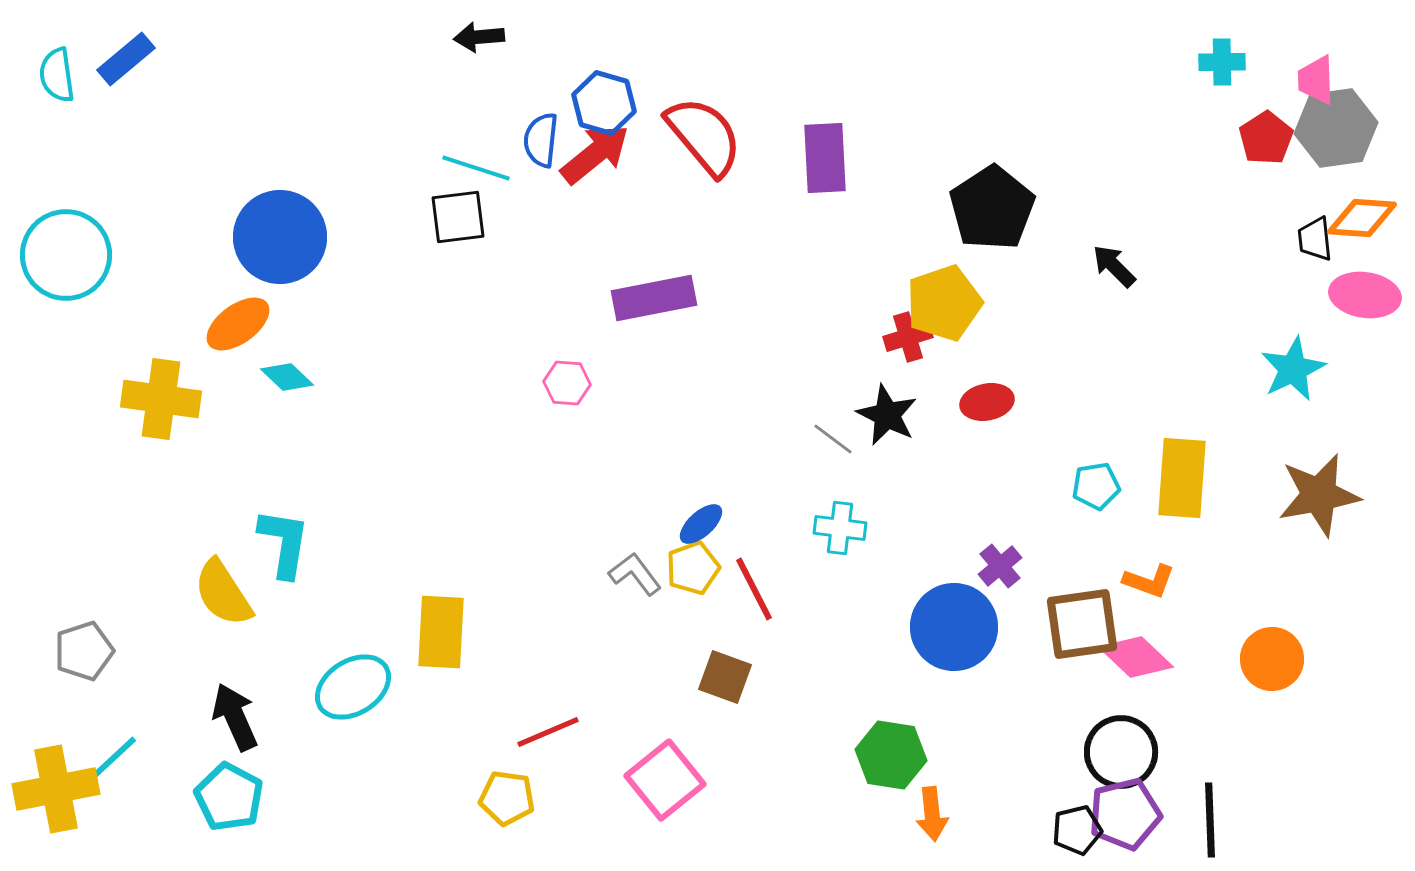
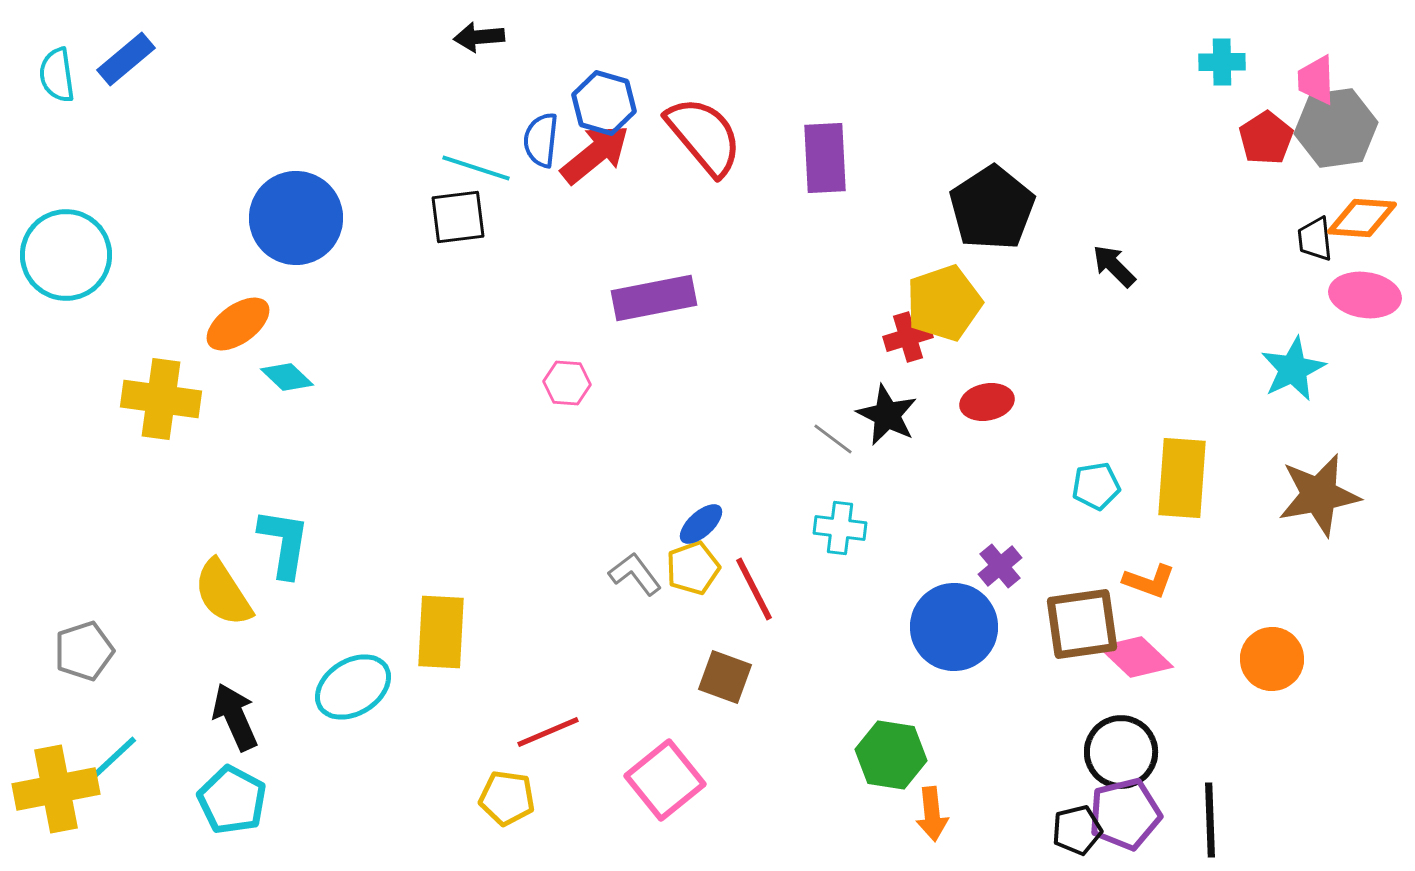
blue circle at (280, 237): moved 16 px right, 19 px up
cyan pentagon at (229, 797): moved 3 px right, 3 px down
